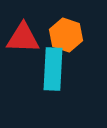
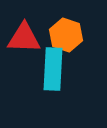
red triangle: moved 1 px right
